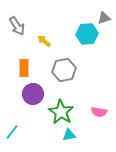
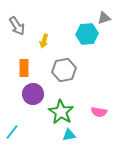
yellow arrow: rotated 112 degrees counterclockwise
